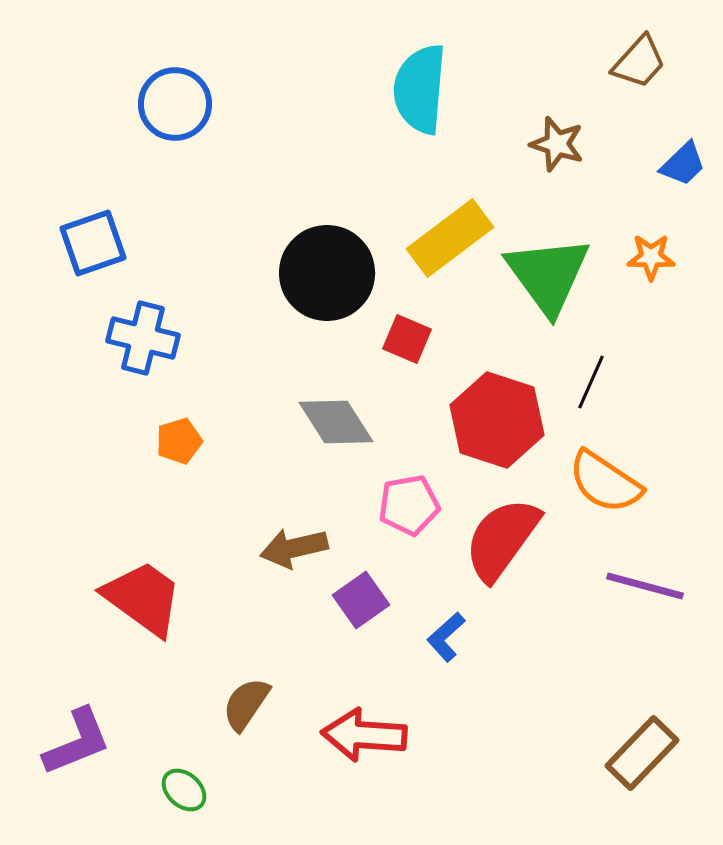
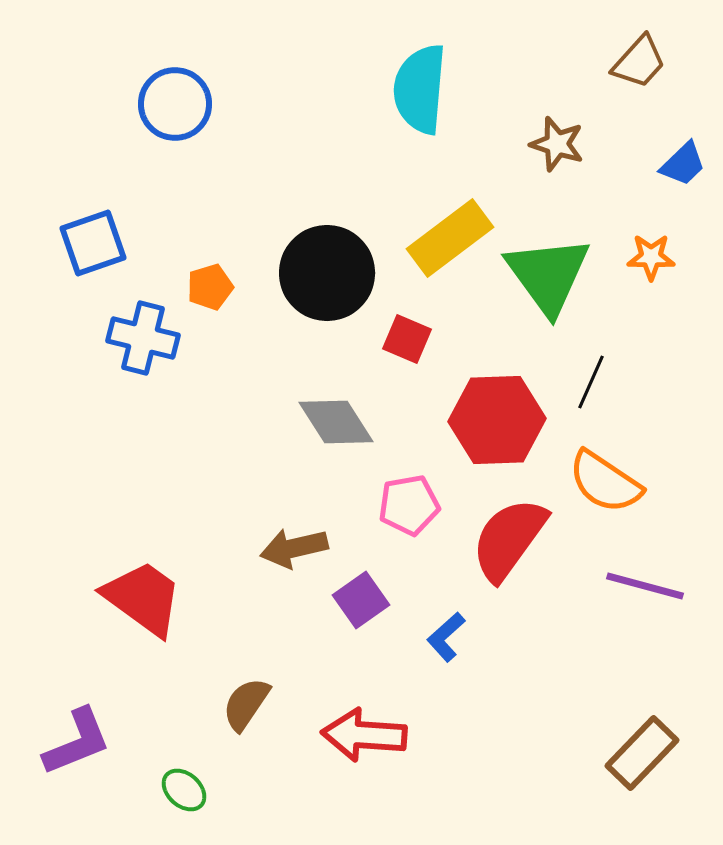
red hexagon: rotated 20 degrees counterclockwise
orange pentagon: moved 31 px right, 154 px up
red semicircle: moved 7 px right
